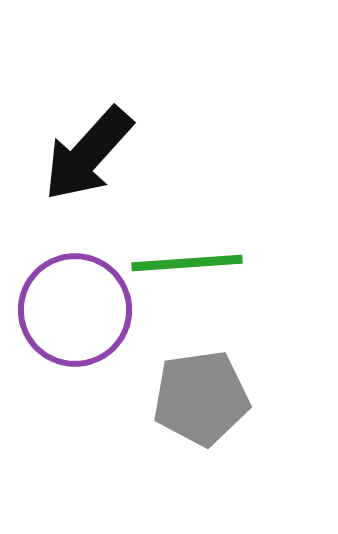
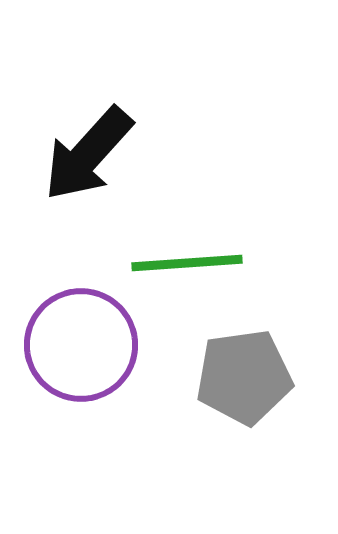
purple circle: moved 6 px right, 35 px down
gray pentagon: moved 43 px right, 21 px up
